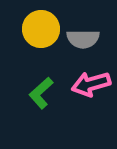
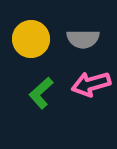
yellow circle: moved 10 px left, 10 px down
